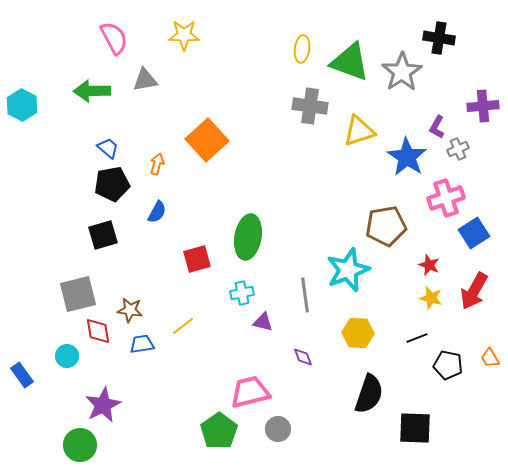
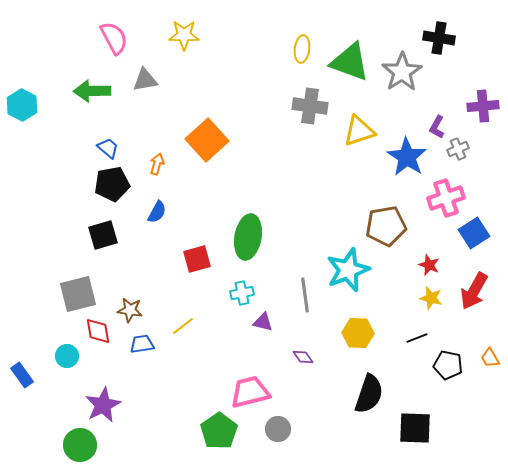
purple diamond at (303, 357): rotated 15 degrees counterclockwise
